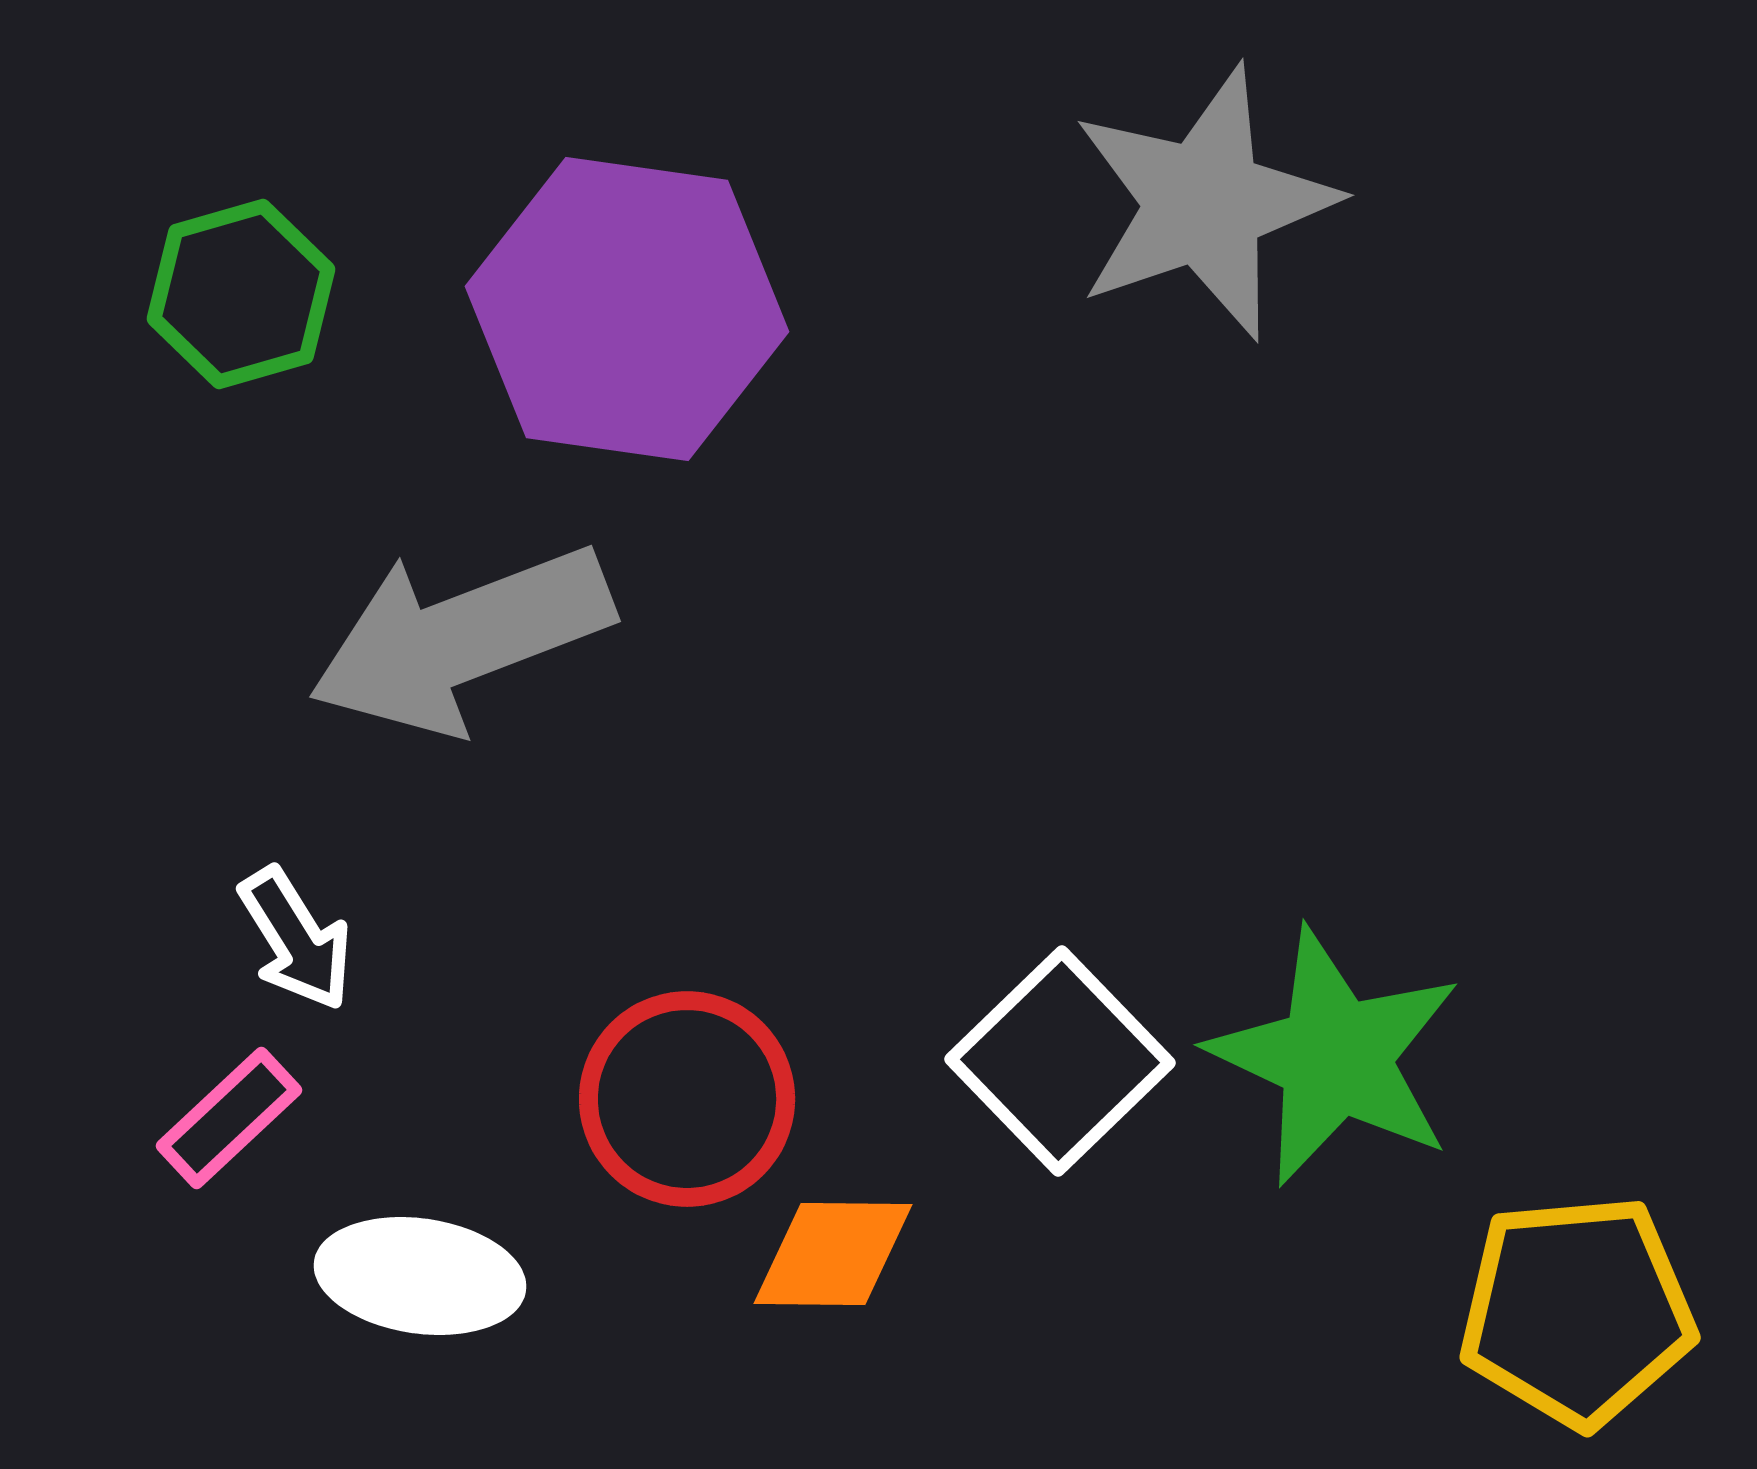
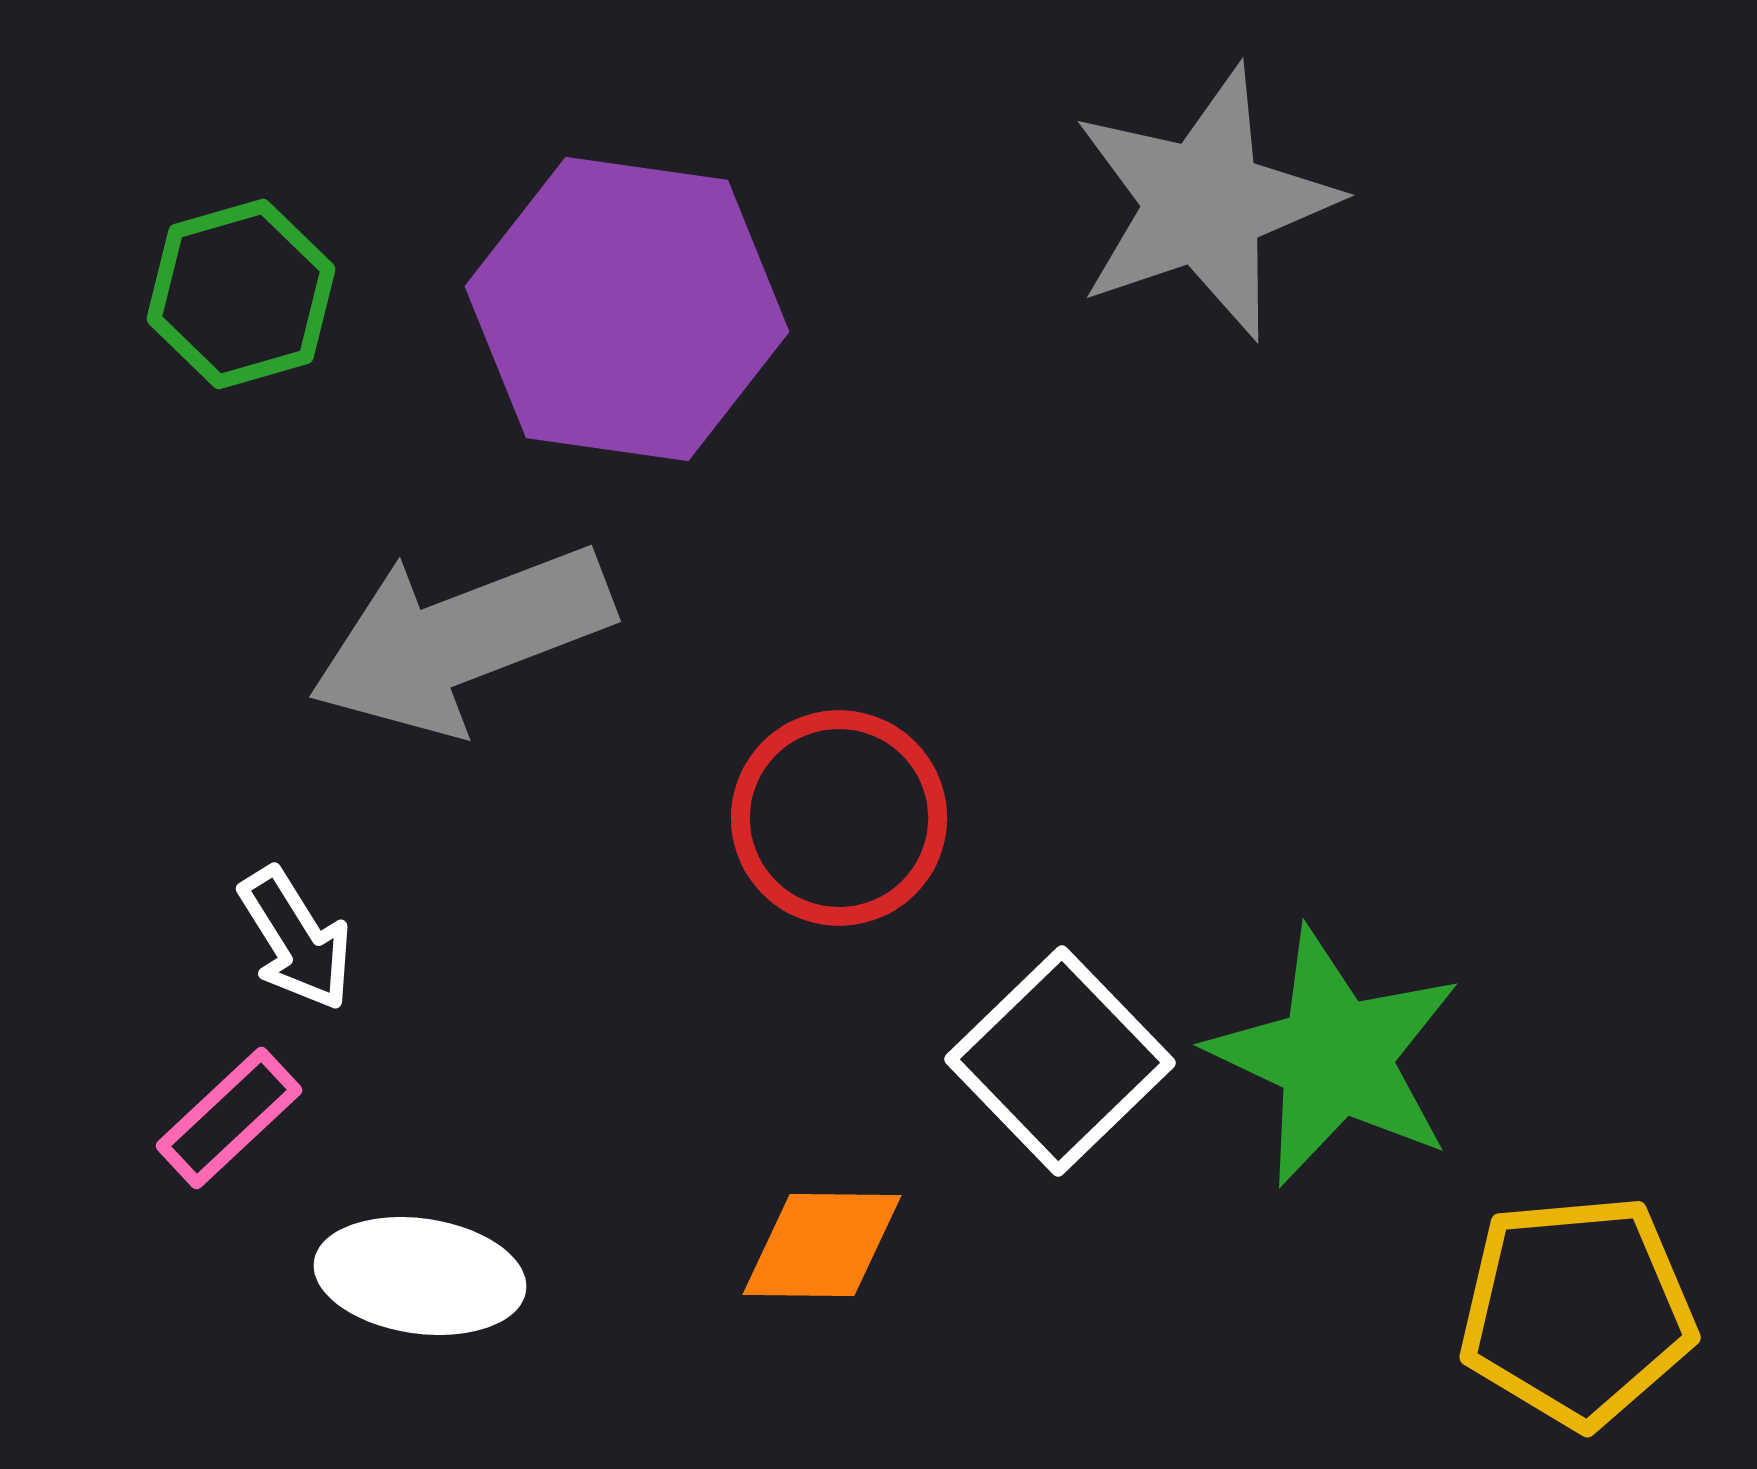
red circle: moved 152 px right, 281 px up
orange diamond: moved 11 px left, 9 px up
